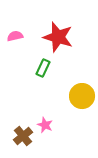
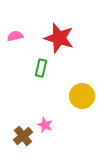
red star: moved 1 px right, 1 px down
green rectangle: moved 2 px left; rotated 12 degrees counterclockwise
